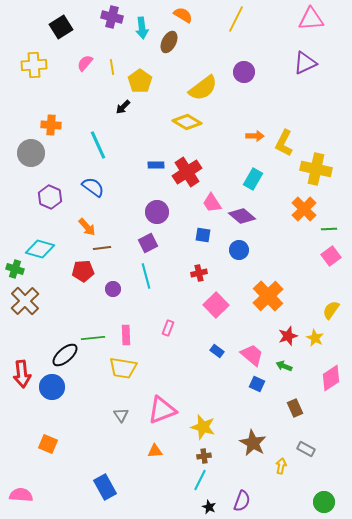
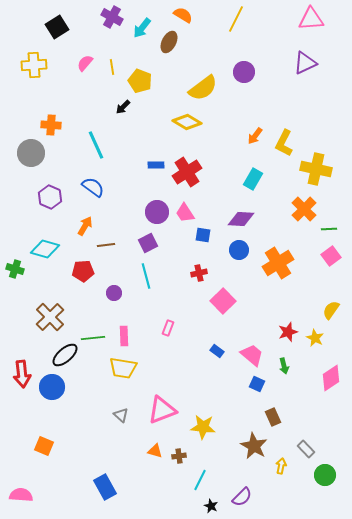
purple cross at (112, 17): rotated 15 degrees clockwise
black square at (61, 27): moved 4 px left
cyan arrow at (142, 28): rotated 45 degrees clockwise
yellow pentagon at (140, 81): rotated 15 degrees counterclockwise
orange arrow at (255, 136): rotated 126 degrees clockwise
cyan line at (98, 145): moved 2 px left
pink trapezoid at (212, 203): moved 27 px left, 10 px down
purple diamond at (242, 216): moved 1 px left, 3 px down; rotated 36 degrees counterclockwise
orange arrow at (87, 227): moved 2 px left, 1 px up; rotated 108 degrees counterclockwise
brown line at (102, 248): moved 4 px right, 3 px up
cyan diamond at (40, 249): moved 5 px right
purple circle at (113, 289): moved 1 px right, 4 px down
orange cross at (268, 296): moved 10 px right, 33 px up; rotated 12 degrees clockwise
brown cross at (25, 301): moved 25 px right, 16 px down
pink square at (216, 305): moved 7 px right, 4 px up
pink rectangle at (126, 335): moved 2 px left, 1 px down
red star at (288, 336): moved 4 px up
green arrow at (284, 366): rotated 126 degrees counterclockwise
brown rectangle at (295, 408): moved 22 px left, 9 px down
gray triangle at (121, 415): rotated 14 degrees counterclockwise
yellow star at (203, 427): rotated 10 degrees counterclockwise
brown star at (253, 443): moved 1 px right, 3 px down
orange square at (48, 444): moved 4 px left, 2 px down
gray rectangle at (306, 449): rotated 18 degrees clockwise
orange triangle at (155, 451): rotated 21 degrees clockwise
brown cross at (204, 456): moved 25 px left
purple semicircle at (242, 501): moved 4 px up; rotated 25 degrees clockwise
green circle at (324, 502): moved 1 px right, 27 px up
black star at (209, 507): moved 2 px right, 1 px up
